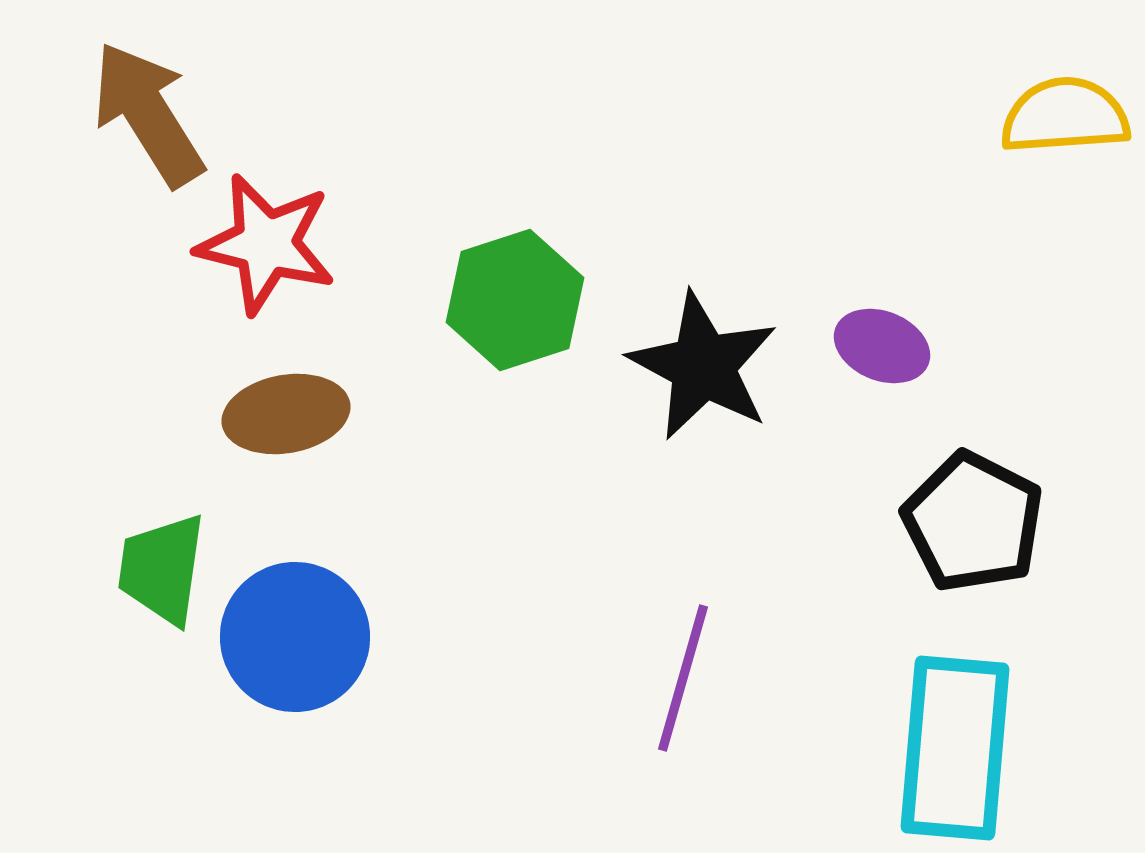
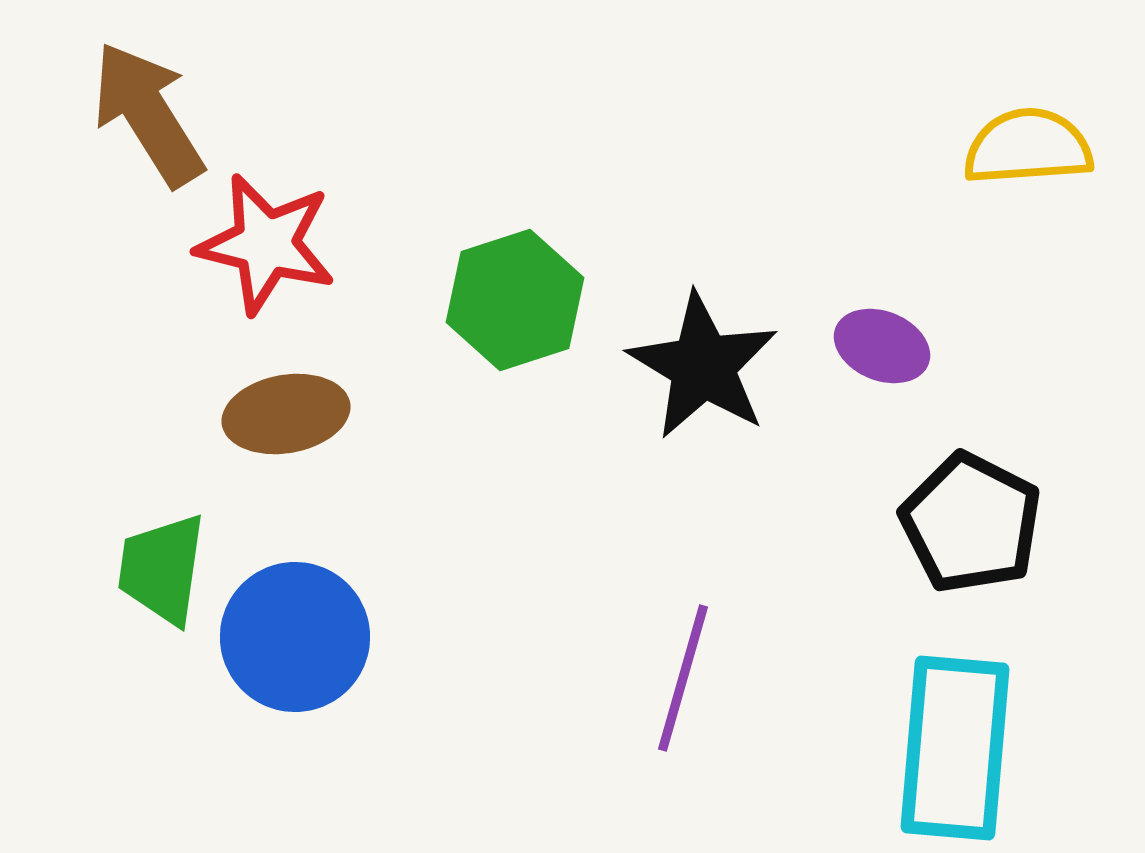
yellow semicircle: moved 37 px left, 31 px down
black star: rotated 3 degrees clockwise
black pentagon: moved 2 px left, 1 px down
